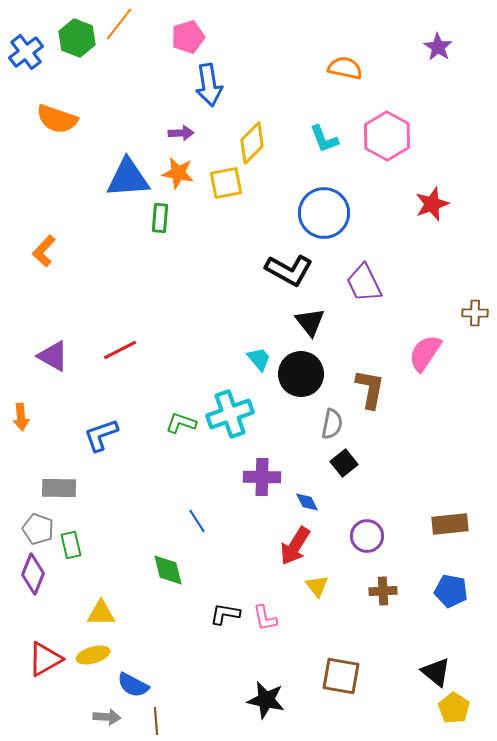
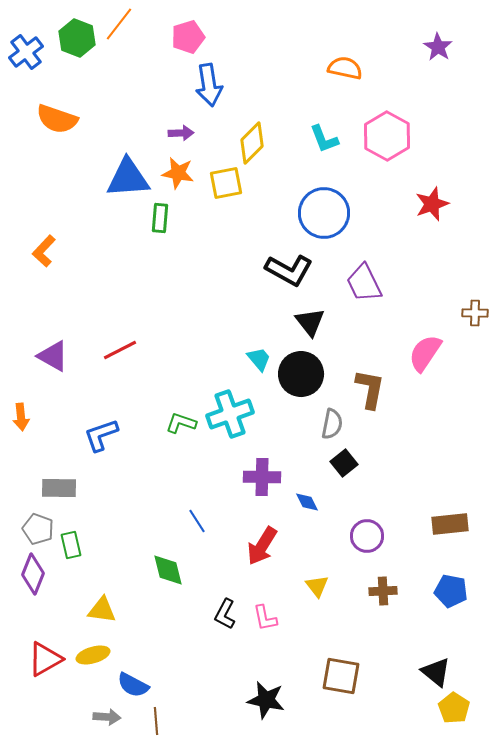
red arrow at (295, 546): moved 33 px left
yellow triangle at (101, 613): moved 1 px right, 3 px up; rotated 8 degrees clockwise
black L-shape at (225, 614): rotated 72 degrees counterclockwise
